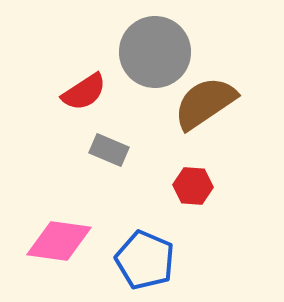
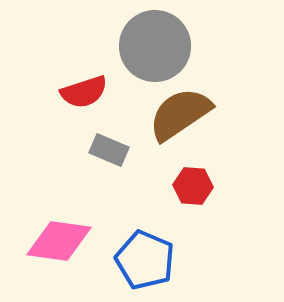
gray circle: moved 6 px up
red semicircle: rotated 15 degrees clockwise
brown semicircle: moved 25 px left, 11 px down
